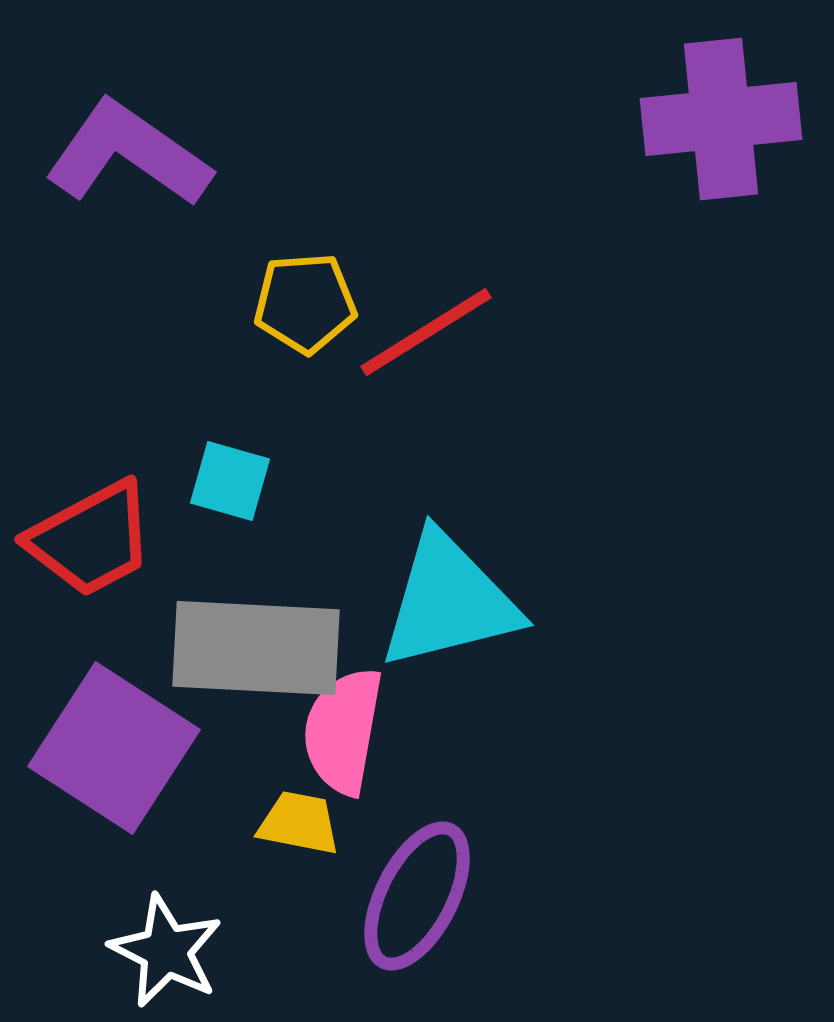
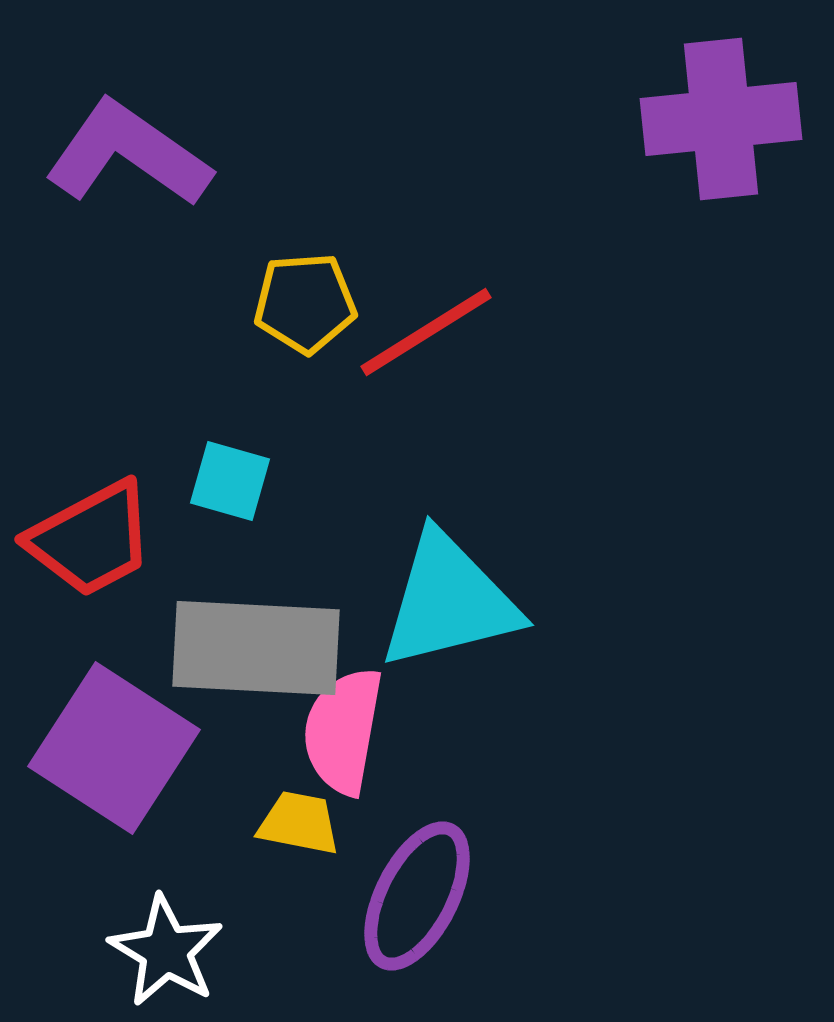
white star: rotated 4 degrees clockwise
